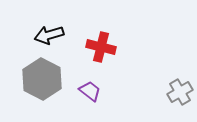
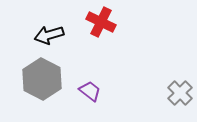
red cross: moved 25 px up; rotated 12 degrees clockwise
gray cross: moved 1 px down; rotated 15 degrees counterclockwise
